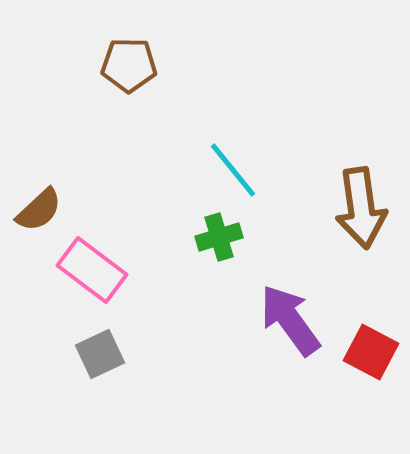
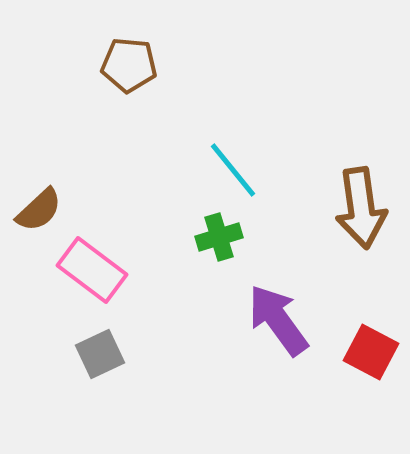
brown pentagon: rotated 4 degrees clockwise
purple arrow: moved 12 px left
